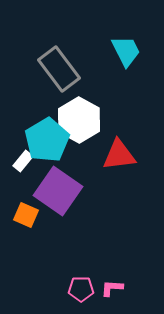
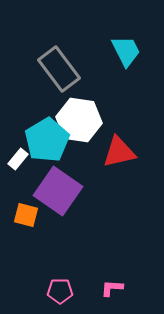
white hexagon: rotated 21 degrees counterclockwise
red triangle: moved 3 px up; rotated 6 degrees counterclockwise
white rectangle: moved 5 px left, 2 px up
orange square: rotated 10 degrees counterclockwise
pink pentagon: moved 21 px left, 2 px down
